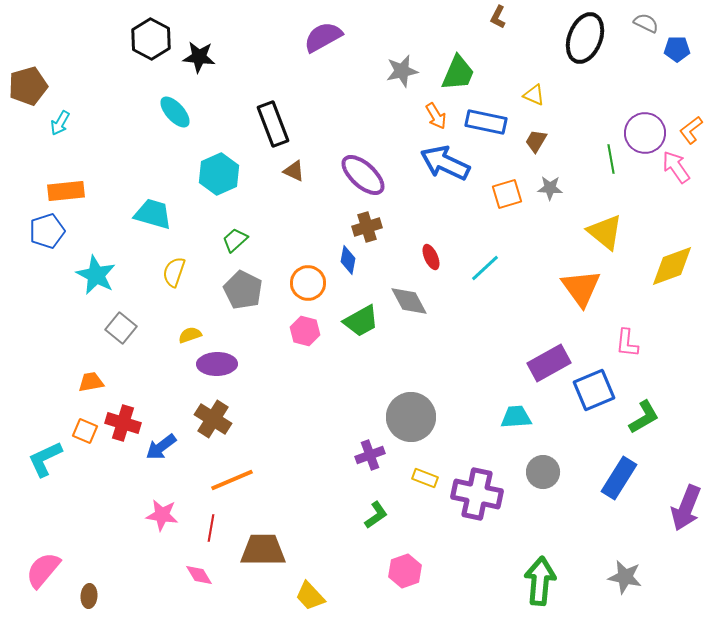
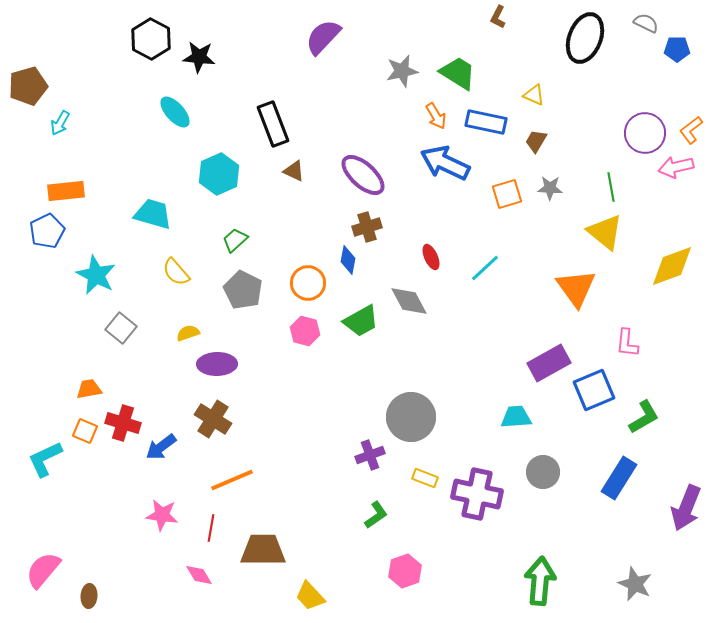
purple semicircle at (323, 37): rotated 18 degrees counterclockwise
green trapezoid at (458, 73): rotated 81 degrees counterclockwise
green line at (611, 159): moved 28 px down
pink arrow at (676, 167): rotated 68 degrees counterclockwise
blue pentagon at (47, 231): rotated 8 degrees counterclockwise
yellow semicircle at (174, 272): moved 2 px right; rotated 60 degrees counterclockwise
orange triangle at (581, 288): moved 5 px left
yellow semicircle at (190, 335): moved 2 px left, 2 px up
orange trapezoid at (91, 382): moved 2 px left, 7 px down
gray star at (625, 577): moved 10 px right, 7 px down; rotated 12 degrees clockwise
